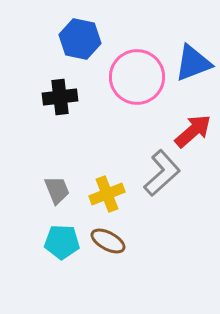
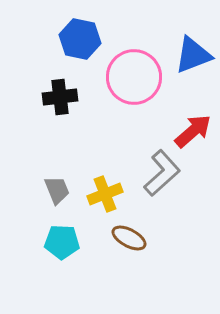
blue triangle: moved 8 px up
pink circle: moved 3 px left
yellow cross: moved 2 px left
brown ellipse: moved 21 px right, 3 px up
